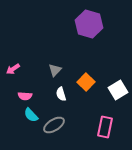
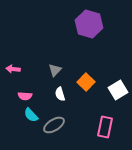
pink arrow: rotated 40 degrees clockwise
white semicircle: moved 1 px left
